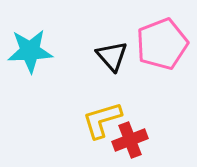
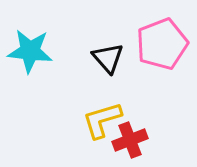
cyan star: rotated 9 degrees clockwise
black triangle: moved 4 px left, 2 px down
